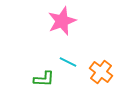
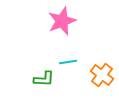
cyan line: rotated 36 degrees counterclockwise
orange cross: moved 1 px right, 3 px down
